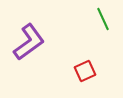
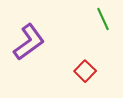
red square: rotated 20 degrees counterclockwise
